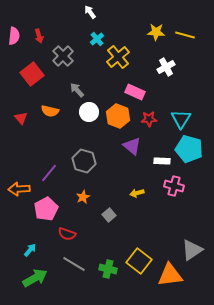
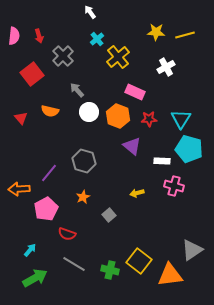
yellow line: rotated 30 degrees counterclockwise
green cross: moved 2 px right, 1 px down
